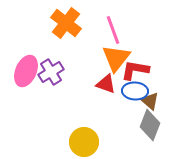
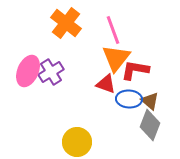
pink ellipse: moved 2 px right
blue ellipse: moved 6 px left, 8 px down
yellow circle: moved 7 px left
